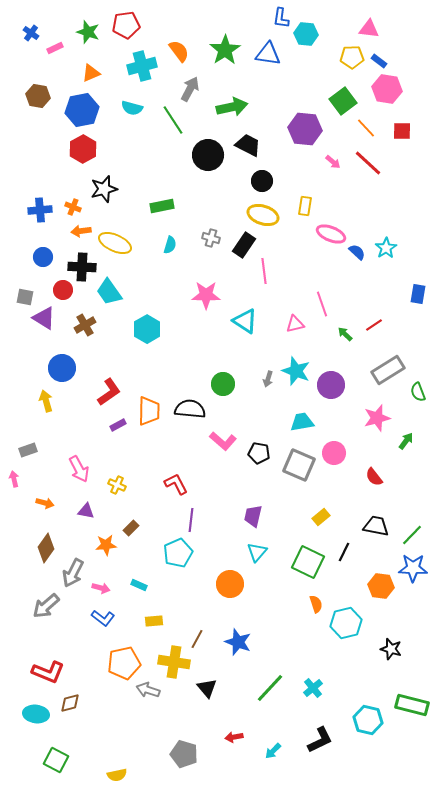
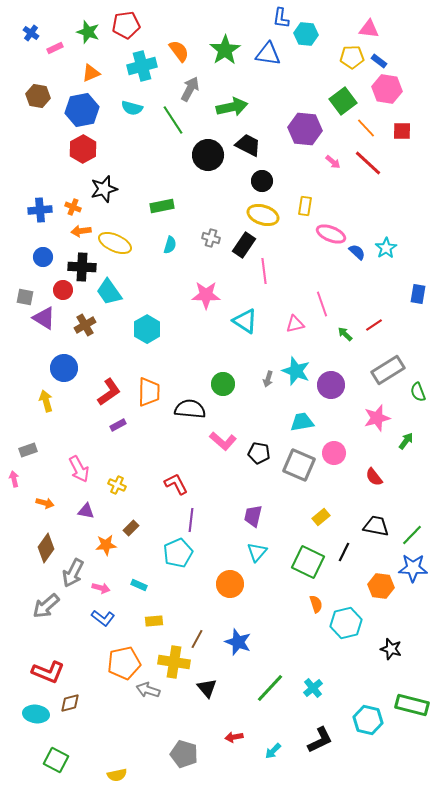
blue circle at (62, 368): moved 2 px right
orange trapezoid at (149, 411): moved 19 px up
